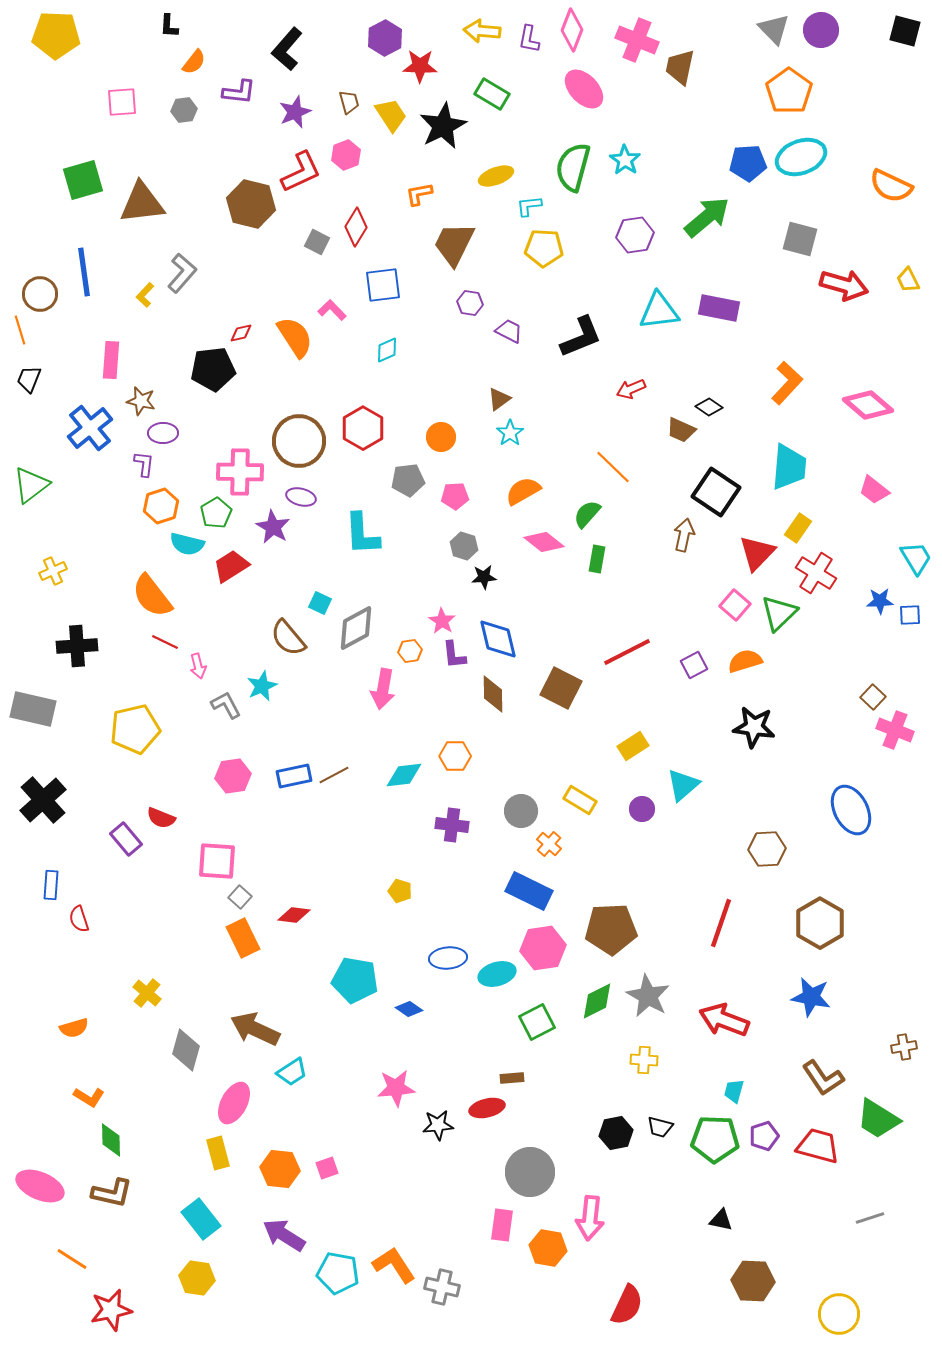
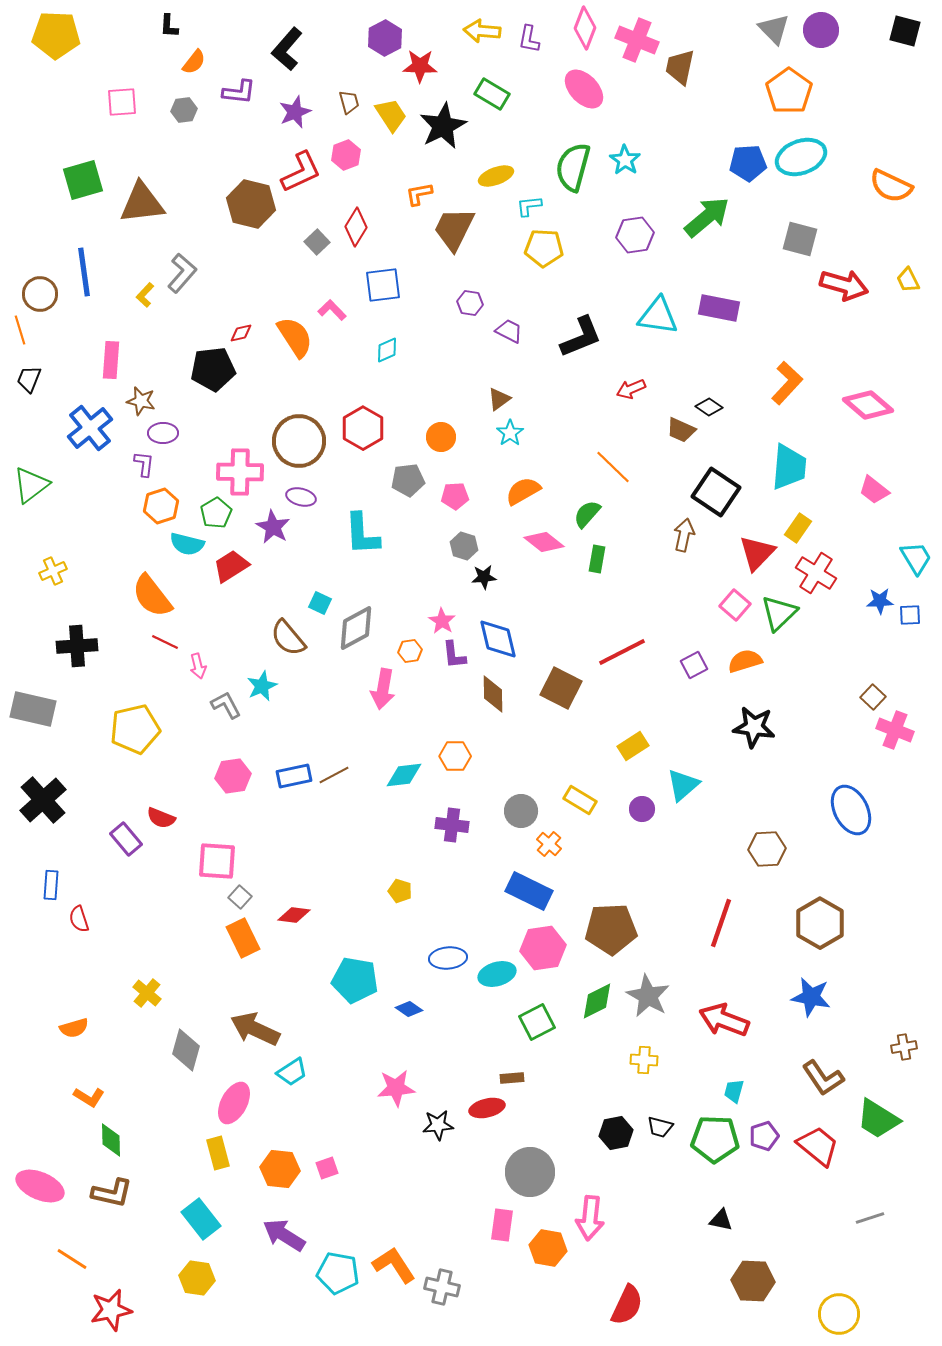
pink diamond at (572, 30): moved 13 px right, 2 px up
gray square at (317, 242): rotated 20 degrees clockwise
brown trapezoid at (454, 244): moved 15 px up
cyan triangle at (659, 311): moved 1 px left, 5 px down; rotated 15 degrees clockwise
red line at (627, 652): moved 5 px left
red trapezoid at (818, 1146): rotated 24 degrees clockwise
